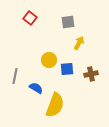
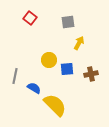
blue semicircle: moved 2 px left
yellow semicircle: rotated 65 degrees counterclockwise
